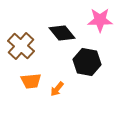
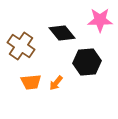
brown cross: rotated 8 degrees counterclockwise
black hexagon: rotated 16 degrees counterclockwise
orange trapezoid: moved 1 px down
orange arrow: moved 1 px left, 6 px up
